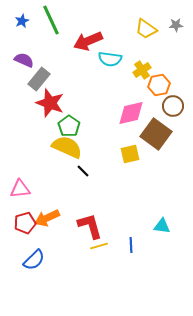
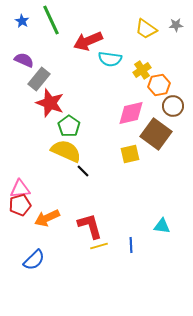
blue star: rotated 16 degrees counterclockwise
yellow semicircle: moved 1 px left, 4 px down
red pentagon: moved 5 px left, 18 px up
